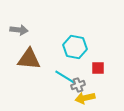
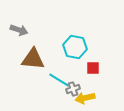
gray arrow: rotated 12 degrees clockwise
brown triangle: moved 4 px right
red square: moved 5 px left
cyan line: moved 6 px left, 3 px down
gray cross: moved 5 px left, 4 px down
